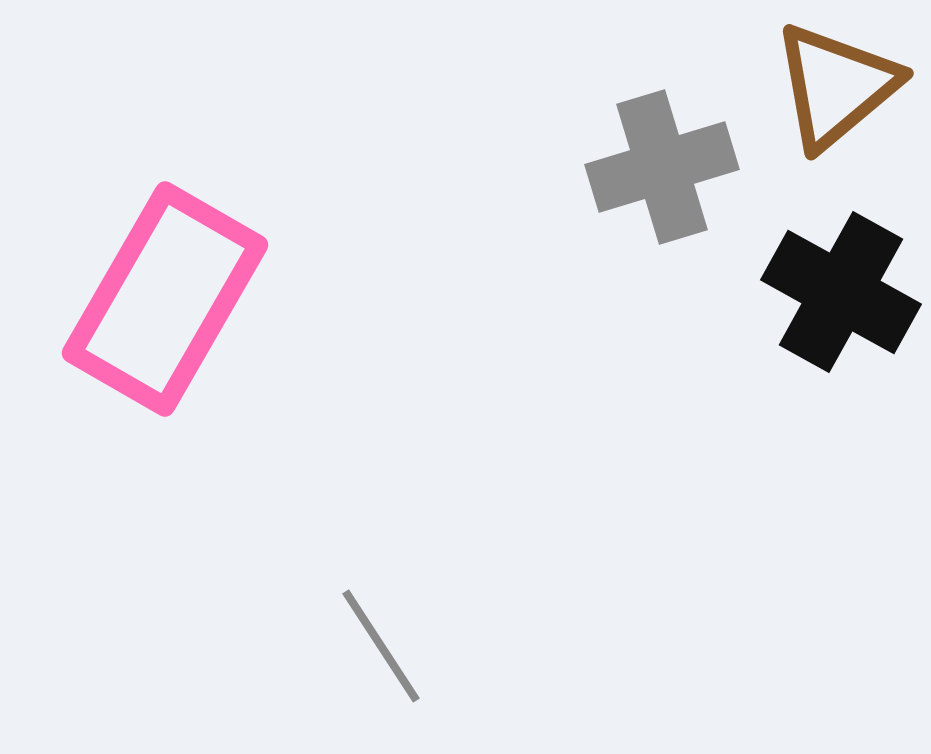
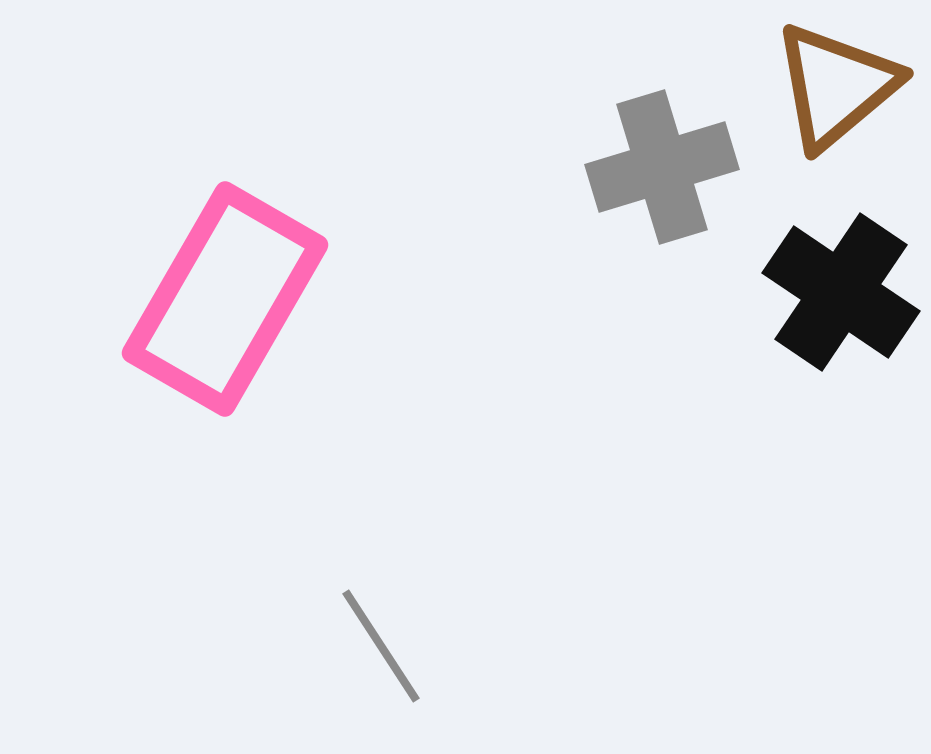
black cross: rotated 5 degrees clockwise
pink rectangle: moved 60 px right
